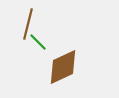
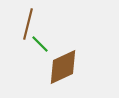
green line: moved 2 px right, 2 px down
